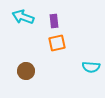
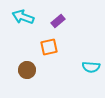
purple rectangle: moved 4 px right; rotated 56 degrees clockwise
orange square: moved 8 px left, 4 px down
brown circle: moved 1 px right, 1 px up
